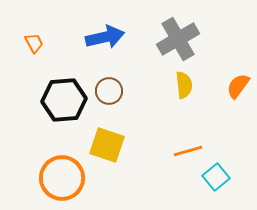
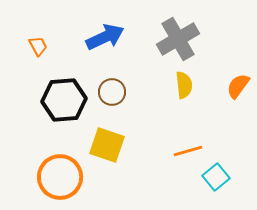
blue arrow: rotated 12 degrees counterclockwise
orange trapezoid: moved 4 px right, 3 px down
brown circle: moved 3 px right, 1 px down
orange circle: moved 2 px left, 1 px up
